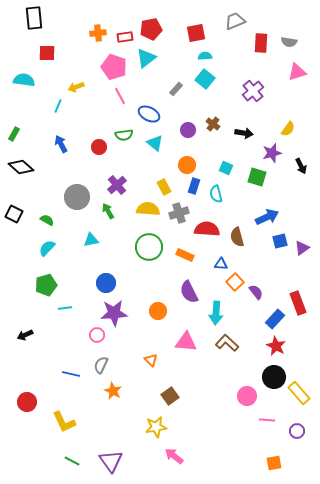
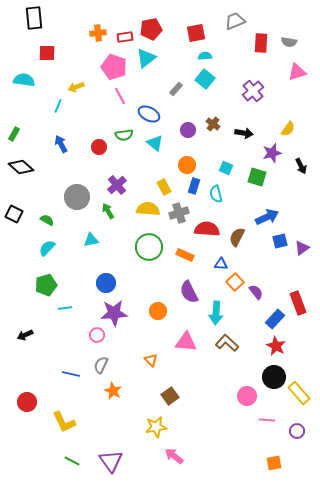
brown semicircle at (237, 237): rotated 42 degrees clockwise
